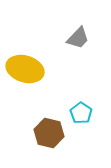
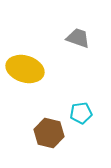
gray trapezoid: rotated 115 degrees counterclockwise
cyan pentagon: rotated 30 degrees clockwise
